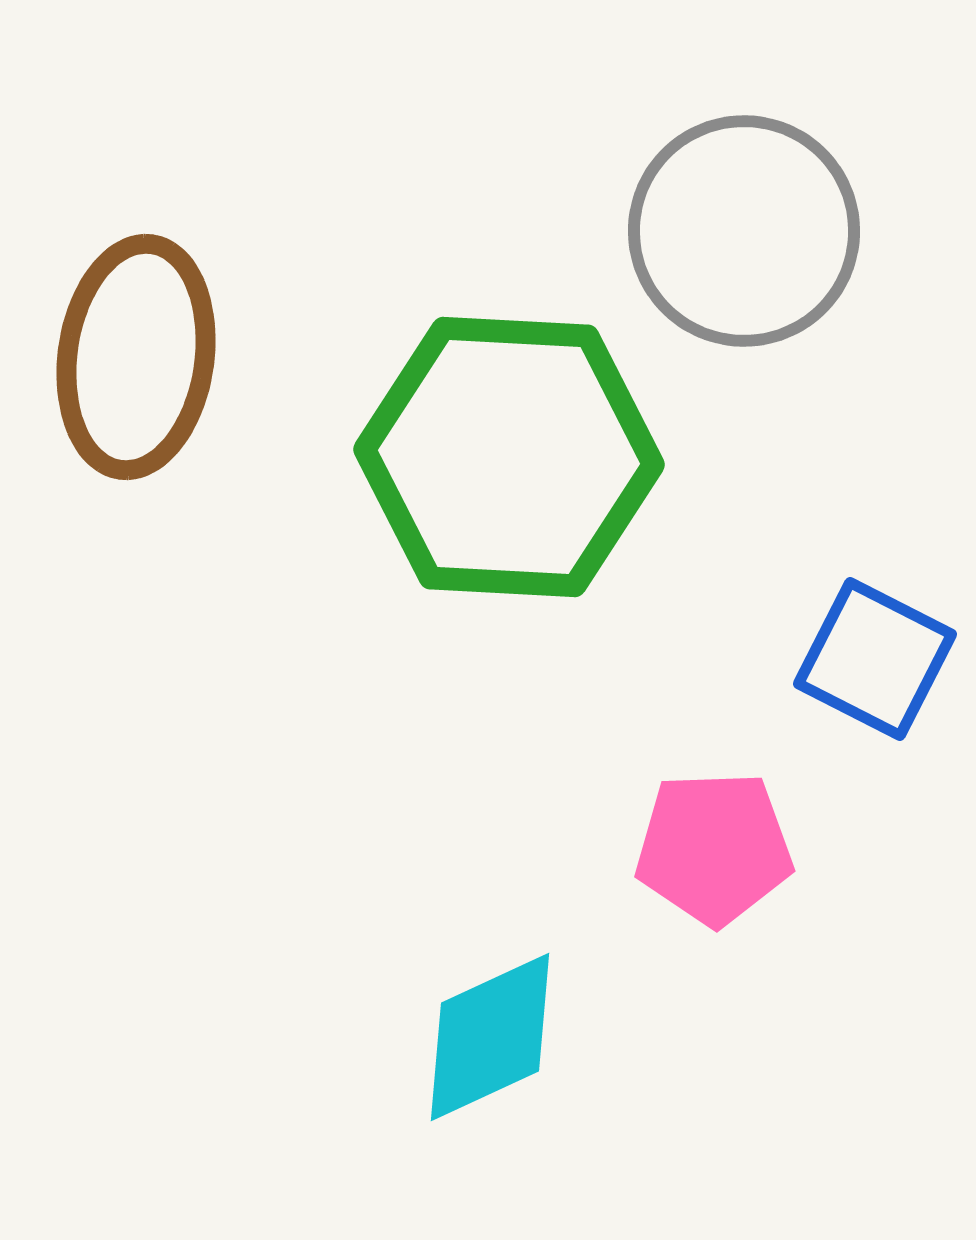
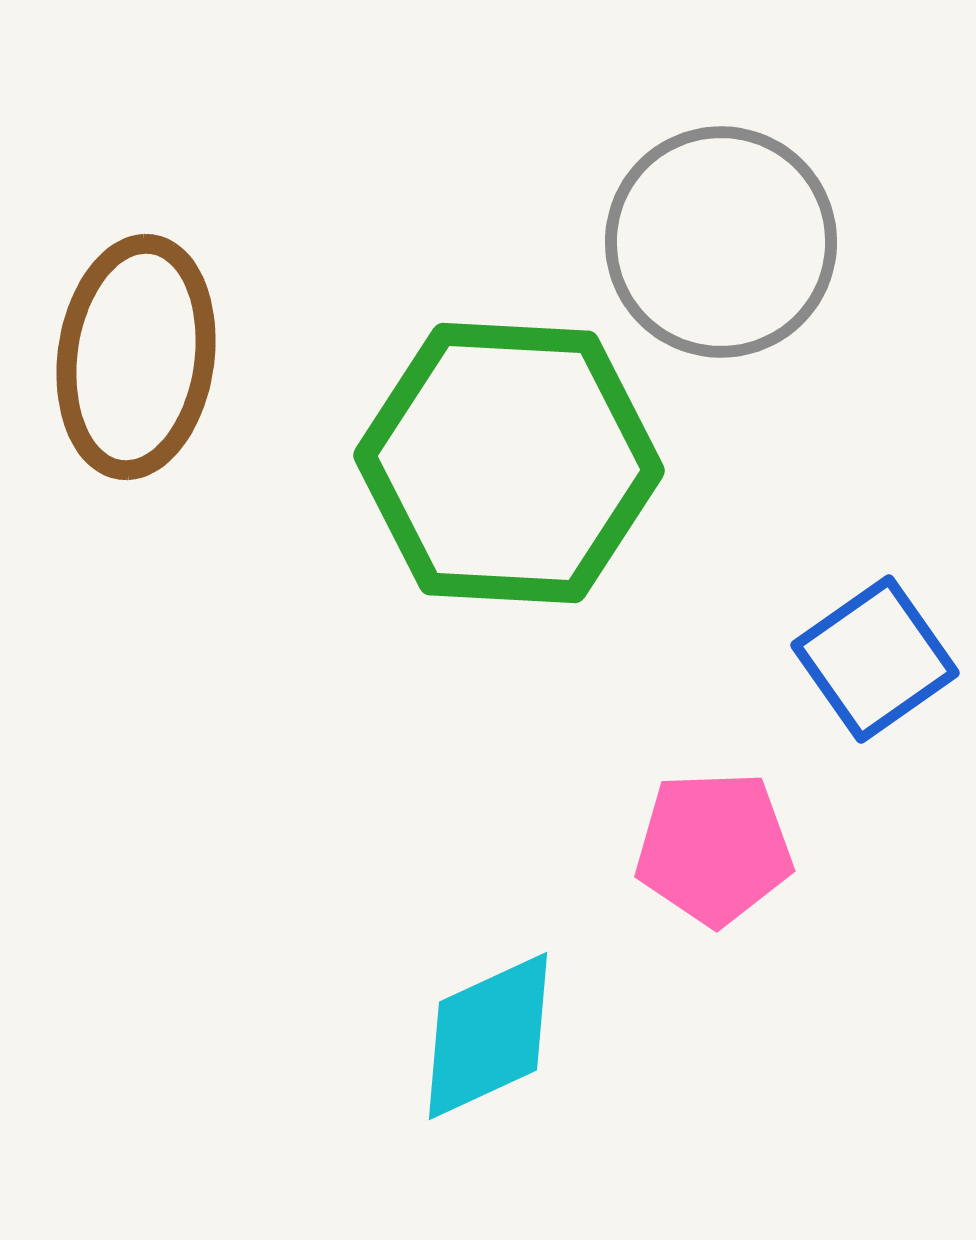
gray circle: moved 23 px left, 11 px down
green hexagon: moved 6 px down
blue square: rotated 28 degrees clockwise
cyan diamond: moved 2 px left, 1 px up
